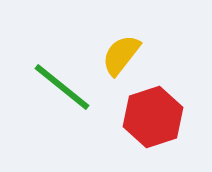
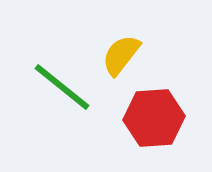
red hexagon: moved 1 px right, 1 px down; rotated 14 degrees clockwise
